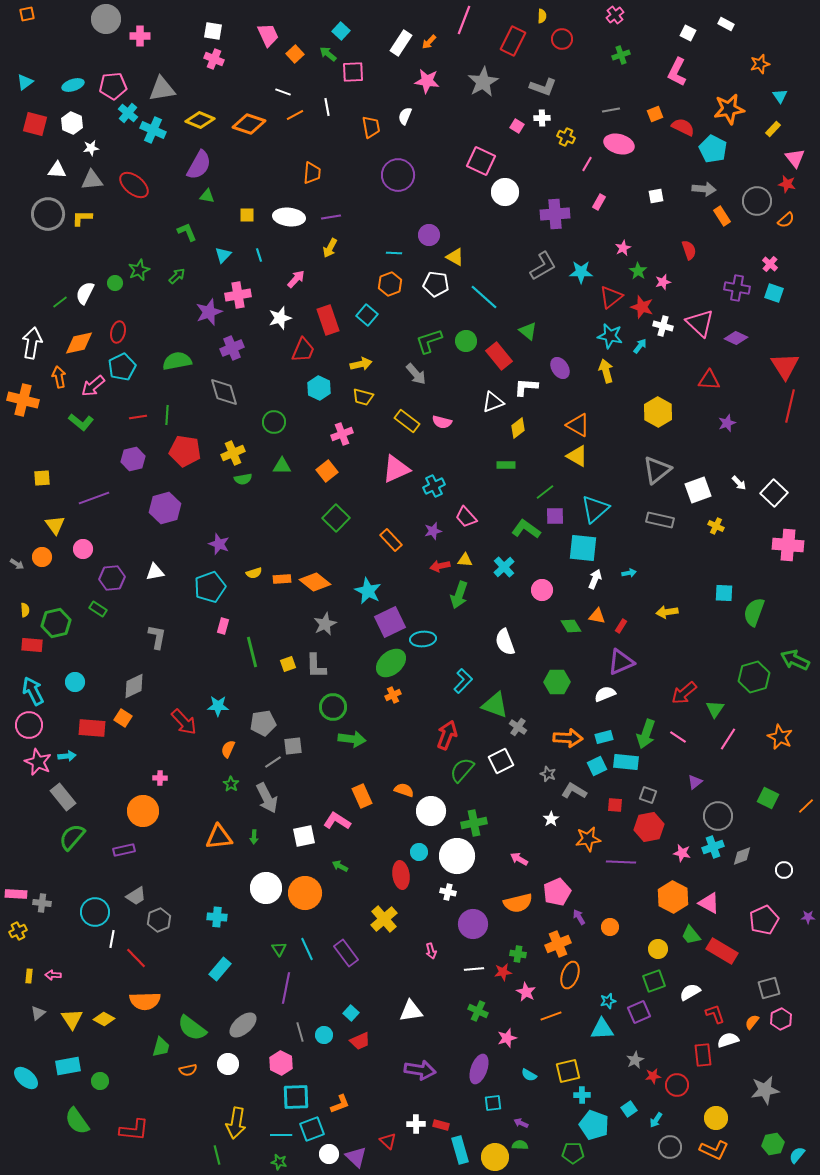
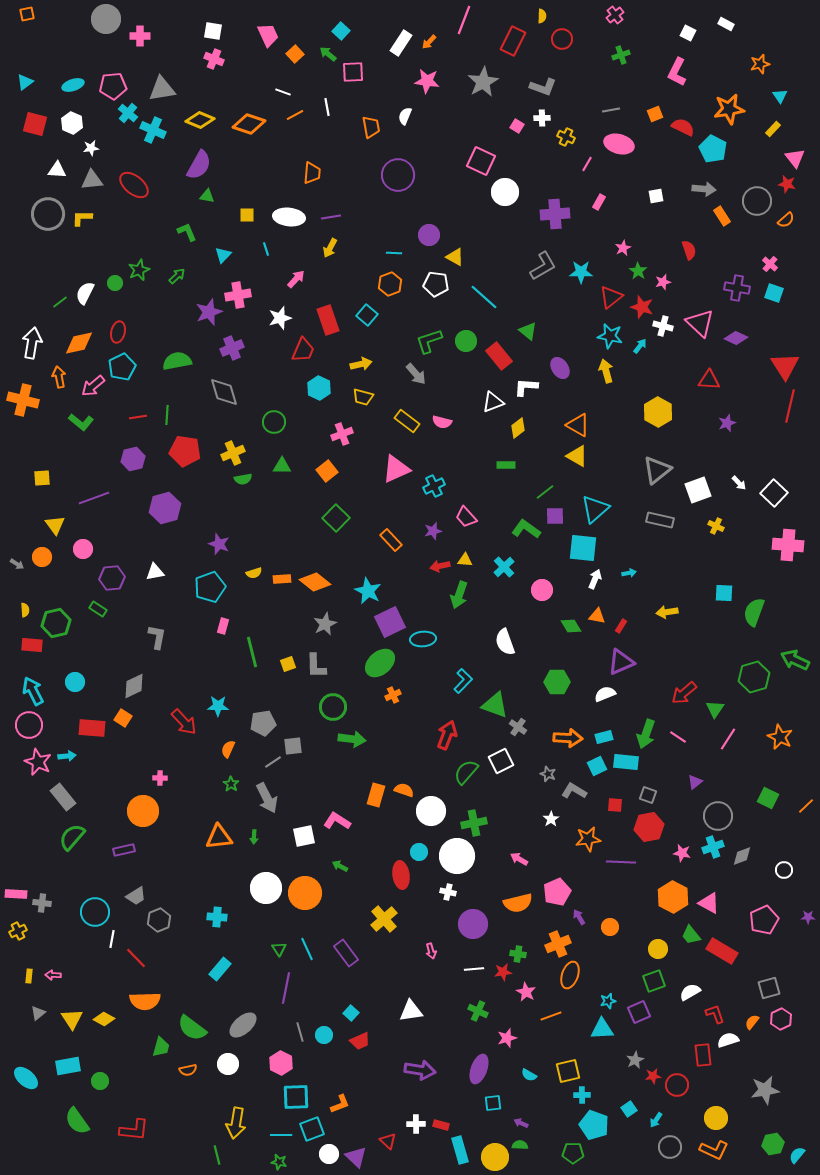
cyan line at (259, 255): moved 7 px right, 6 px up
green ellipse at (391, 663): moved 11 px left
green semicircle at (462, 770): moved 4 px right, 2 px down
orange rectangle at (362, 796): moved 14 px right, 1 px up; rotated 40 degrees clockwise
